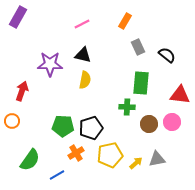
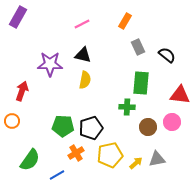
brown circle: moved 1 px left, 3 px down
